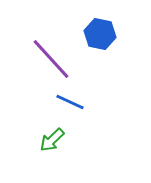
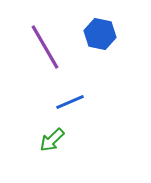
purple line: moved 6 px left, 12 px up; rotated 12 degrees clockwise
blue line: rotated 48 degrees counterclockwise
